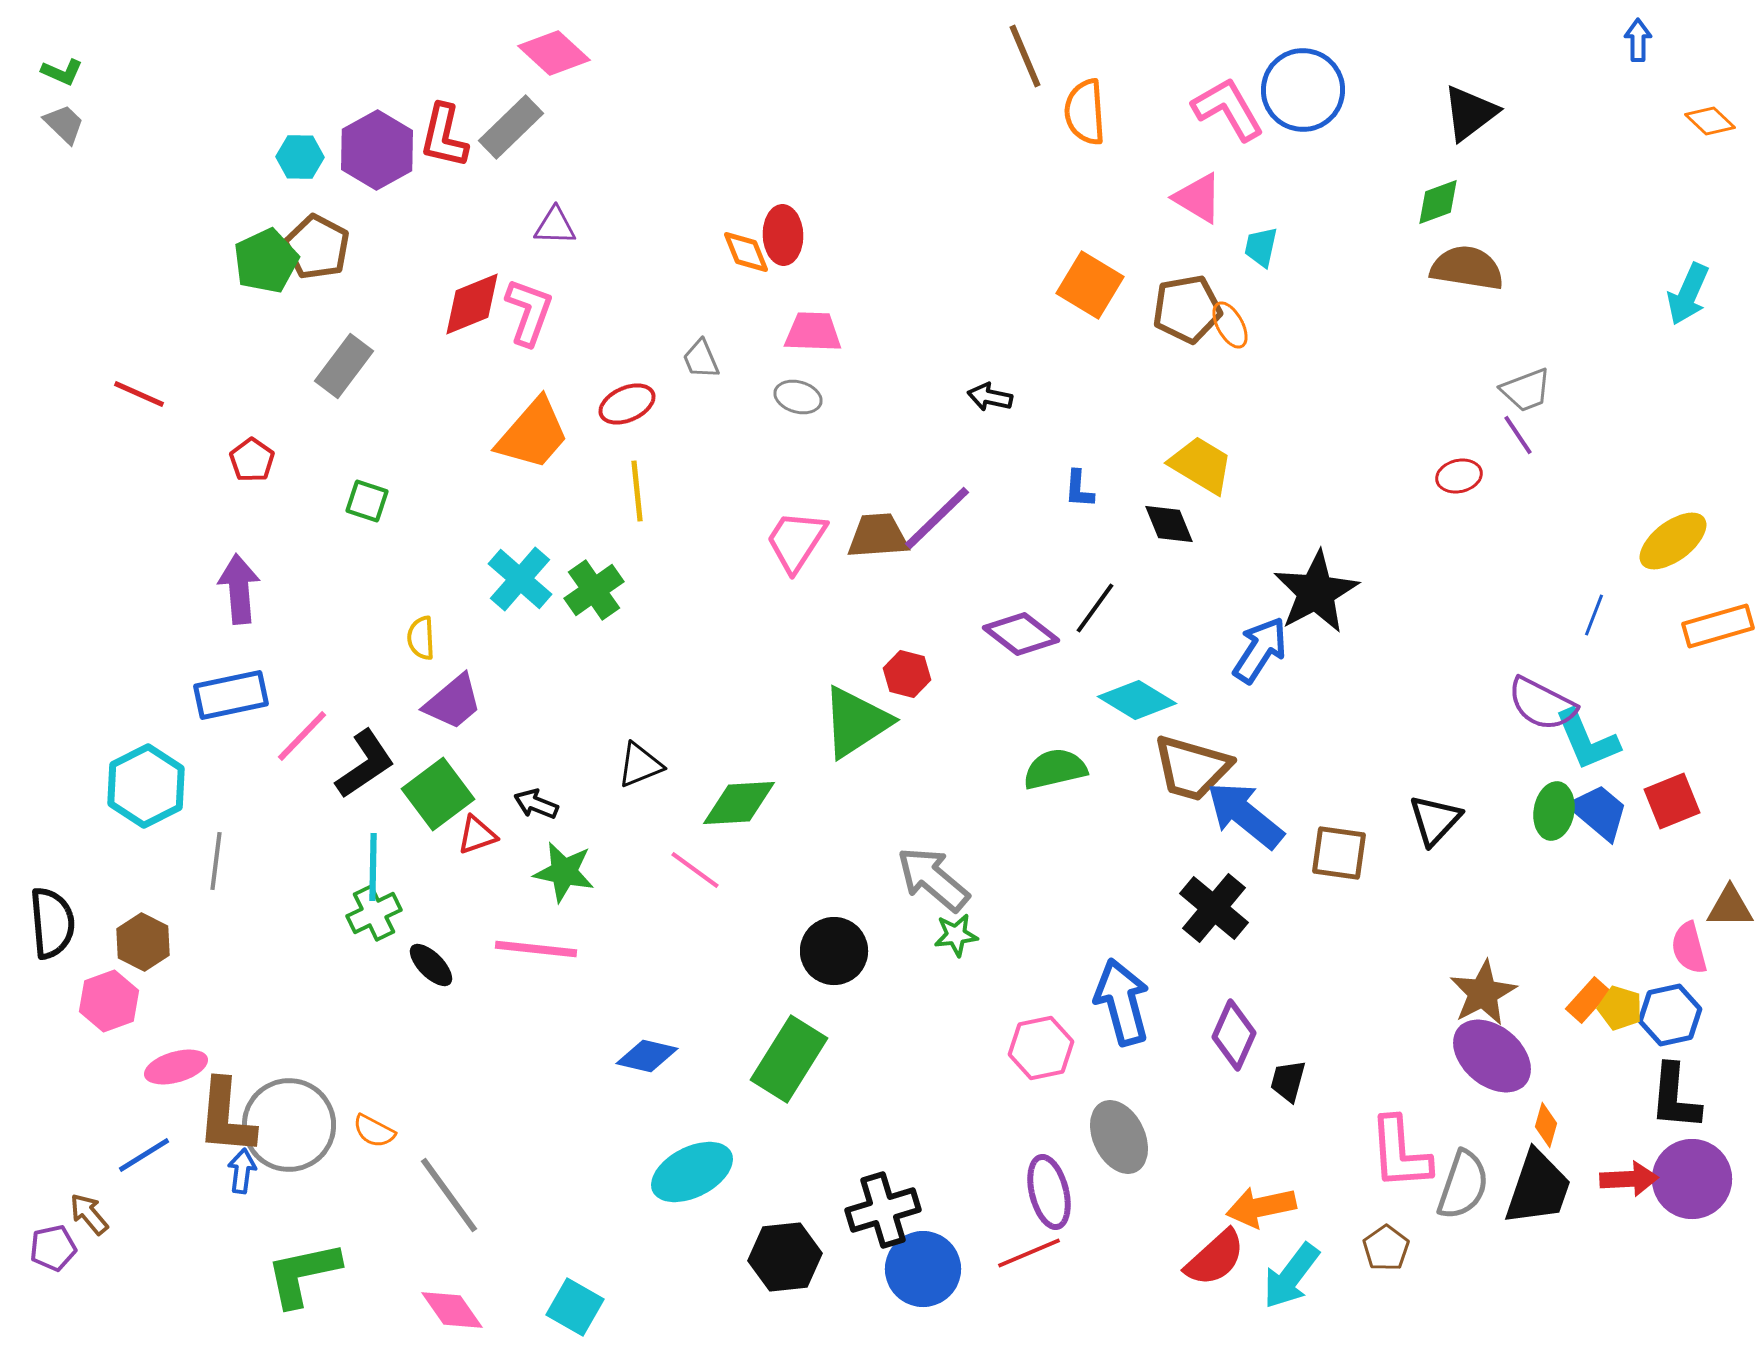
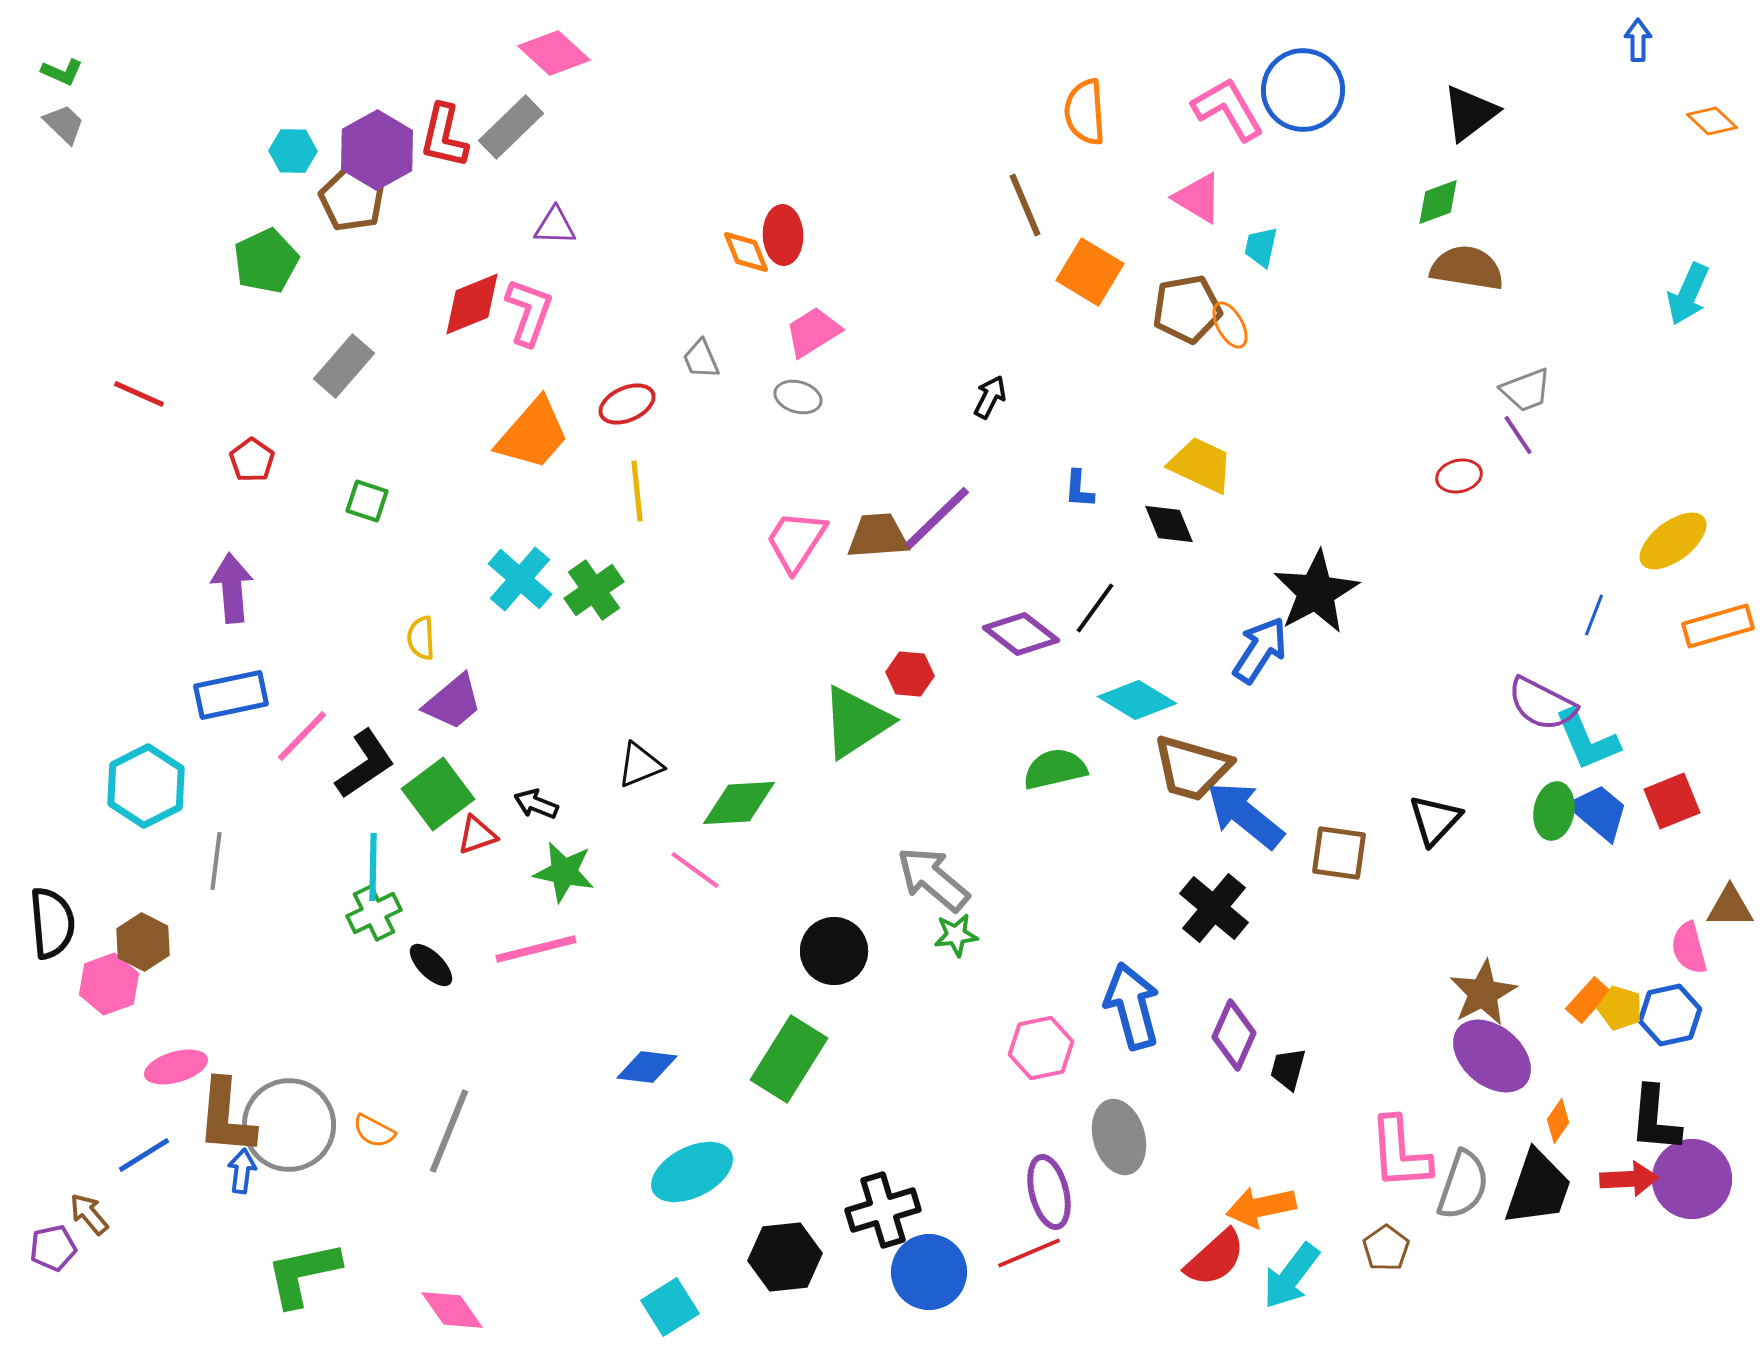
brown line at (1025, 56): moved 149 px down
orange diamond at (1710, 121): moved 2 px right
cyan hexagon at (300, 157): moved 7 px left, 6 px up
brown pentagon at (317, 247): moved 35 px right, 48 px up
orange square at (1090, 285): moved 13 px up
pink trapezoid at (813, 332): rotated 34 degrees counterclockwise
gray rectangle at (344, 366): rotated 4 degrees clockwise
black arrow at (990, 397): rotated 105 degrees clockwise
yellow trapezoid at (1201, 465): rotated 6 degrees counterclockwise
purple arrow at (239, 589): moved 7 px left, 1 px up
red hexagon at (907, 674): moved 3 px right; rotated 9 degrees counterclockwise
pink line at (536, 949): rotated 20 degrees counterclockwise
pink hexagon at (109, 1001): moved 17 px up
blue arrow at (1122, 1002): moved 10 px right, 4 px down
blue diamond at (647, 1056): moved 11 px down; rotated 6 degrees counterclockwise
black trapezoid at (1288, 1081): moved 12 px up
black L-shape at (1675, 1097): moved 20 px left, 22 px down
orange diamond at (1546, 1125): moved 12 px right, 4 px up; rotated 18 degrees clockwise
gray ellipse at (1119, 1137): rotated 10 degrees clockwise
gray line at (449, 1195): moved 64 px up; rotated 58 degrees clockwise
blue circle at (923, 1269): moved 6 px right, 3 px down
cyan square at (575, 1307): moved 95 px right; rotated 28 degrees clockwise
